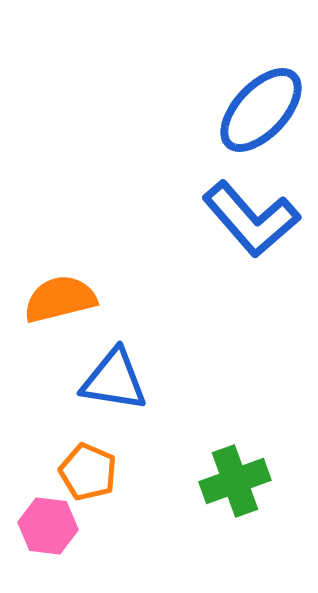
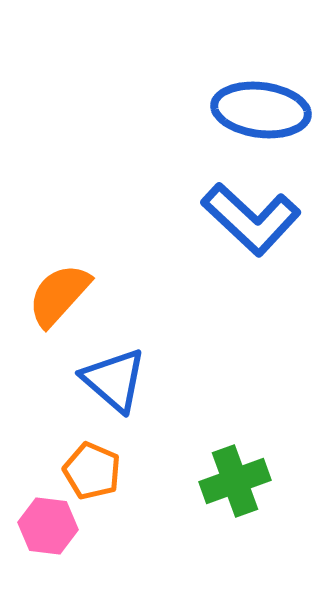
blue ellipse: rotated 54 degrees clockwise
blue L-shape: rotated 6 degrees counterclockwise
orange semicircle: moved 1 px left, 4 px up; rotated 34 degrees counterclockwise
blue triangle: rotated 32 degrees clockwise
orange pentagon: moved 4 px right, 1 px up
